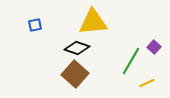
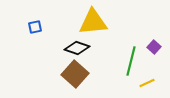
blue square: moved 2 px down
green line: rotated 16 degrees counterclockwise
